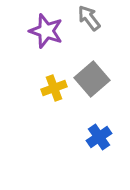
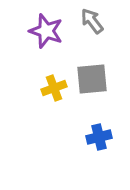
gray arrow: moved 3 px right, 3 px down
gray square: rotated 36 degrees clockwise
blue cross: rotated 20 degrees clockwise
